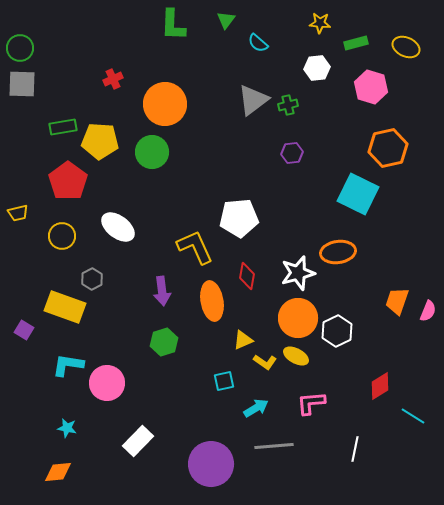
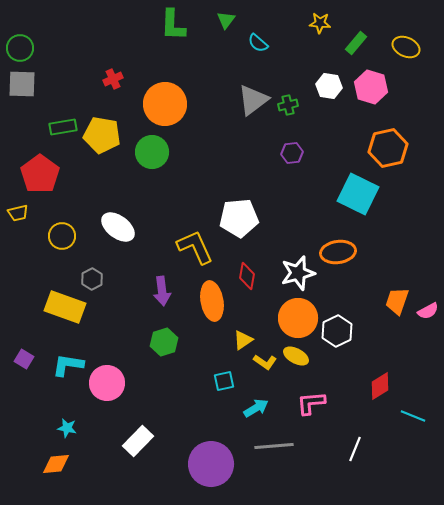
green rectangle at (356, 43): rotated 35 degrees counterclockwise
white hexagon at (317, 68): moved 12 px right, 18 px down; rotated 15 degrees clockwise
yellow pentagon at (100, 141): moved 2 px right, 6 px up; rotated 6 degrees clockwise
red pentagon at (68, 181): moved 28 px left, 7 px up
pink semicircle at (428, 311): rotated 40 degrees clockwise
purple square at (24, 330): moved 29 px down
yellow triangle at (243, 340): rotated 10 degrees counterclockwise
cyan line at (413, 416): rotated 10 degrees counterclockwise
white line at (355, 449): rotated 10 degrees clockwise
orange diamond at (58, 472): moved 2 px left, 8 px up
